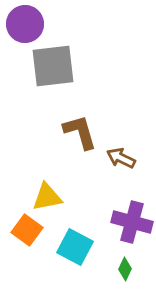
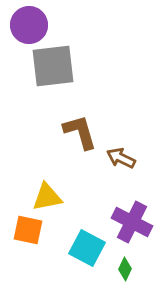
purple circle: moved 4 px right, 1 px down
purple cross: rotated 12 degrees clockwise
orange square: moved 1 px right; rotated 24 degrees counterclockwise
cyan square: moved 12 px right, 1 px down
